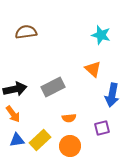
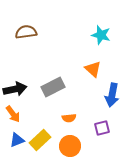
blue triangle: rotated 14 degrees counterclockwise
